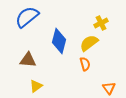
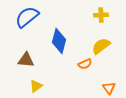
yellow cross: moved 8 px up; rotated 24 degrees clockwise
yellow semicircle: moved 12 px right, 3 px down
brown triangle: moved 2 px left
orange semicircle: rotated 80 degrees clockwise
